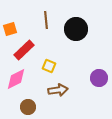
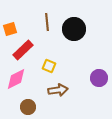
brown line: moved 1 px right, 2 px down
black circle: moved 2 px left
red rectangle: moved 1 px left
